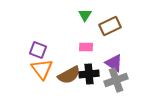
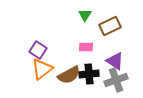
purple square: rotated 12 degrees clockwise
purple triangle: moved 1 px right, 2 px up
orange triangle: rotated 30 degrees clockwise
